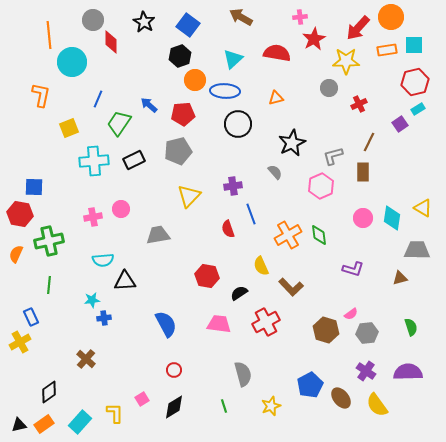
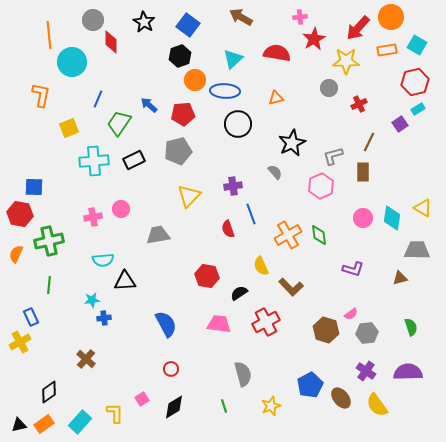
cyan square at (414, 45): moved 3 px right; rotated 30 degrees clockwise
red circle at (174, 370): moved 3 px left, 1 px up
